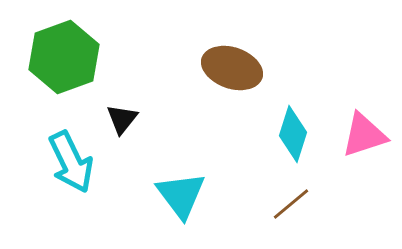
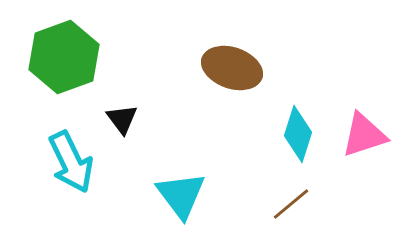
black triangle: rotated 16 degrees counterclockwise
cyan diamond: moved 5 px right
